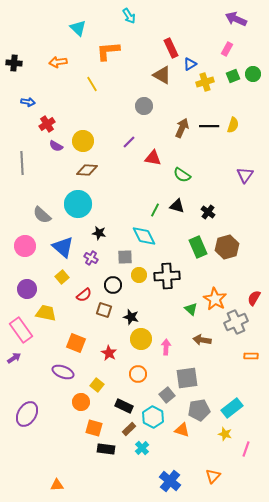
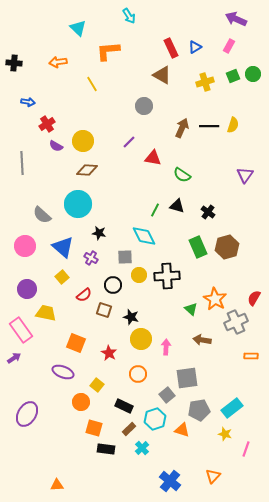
pink rectangle at (227, 49): moved 2 px right, 3 px up
blue triangle at (190, 64): moved 5 px right, 17 px up
cyan hexagon at (153, 417): moved 2 px right, 2 px down; rotated 15 degrees clockwise
